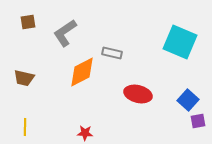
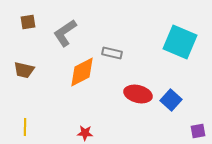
brown trapezoid: moved 8 px up
blue square: moved 17 px left
purple square: moved 10 px down
